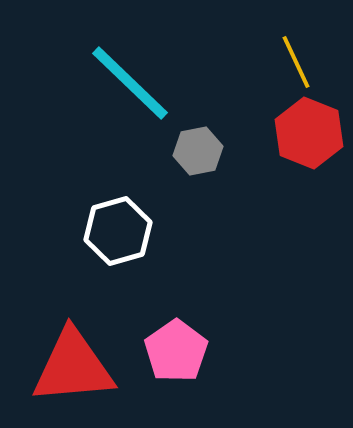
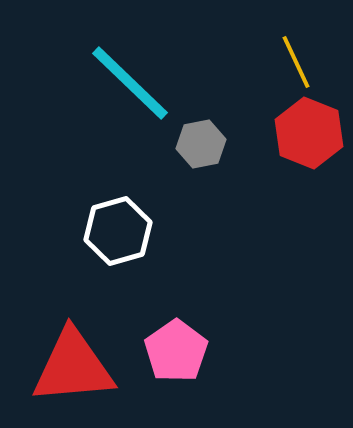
gray hexagon: moved 3 px right, 7 px up
